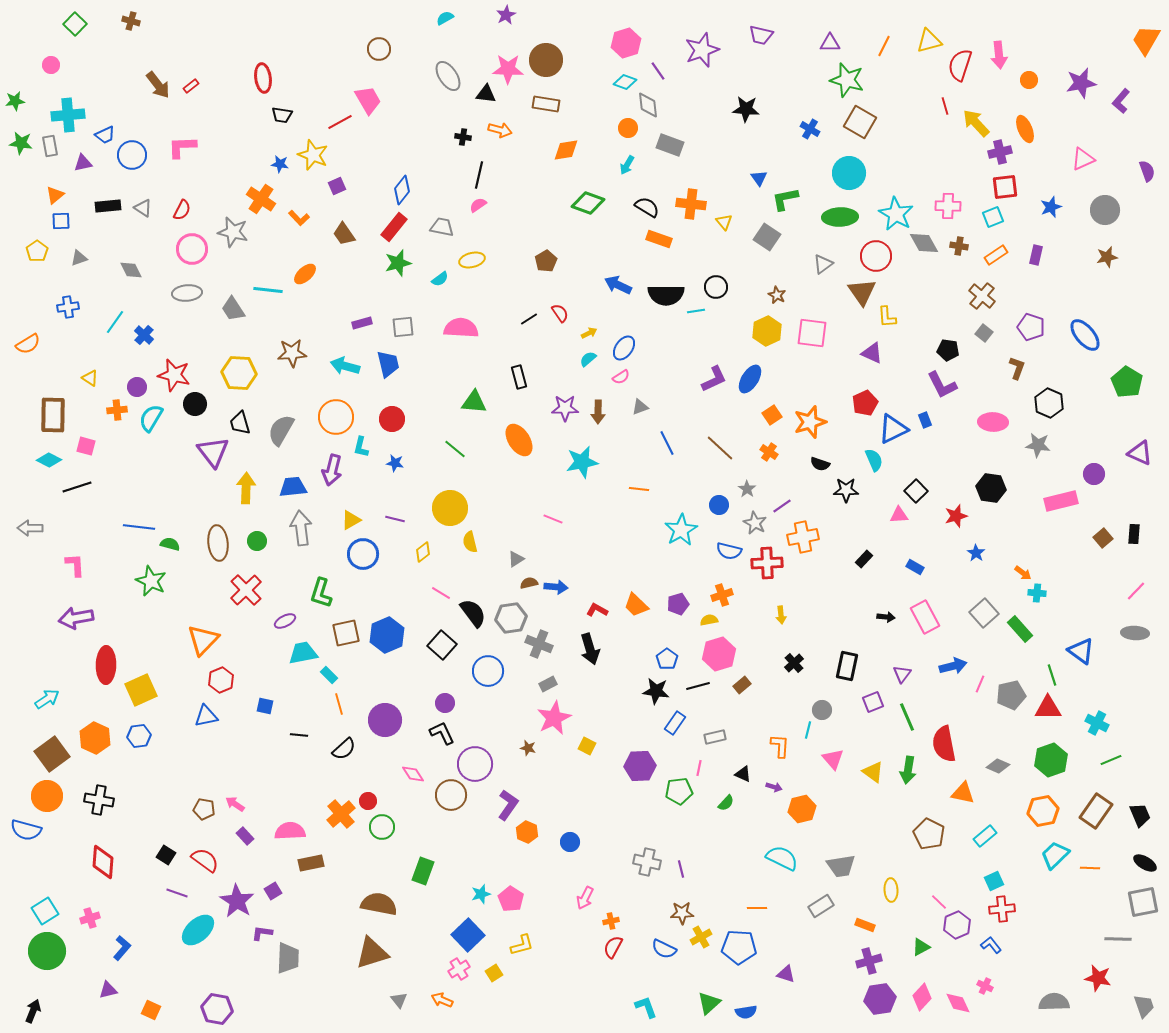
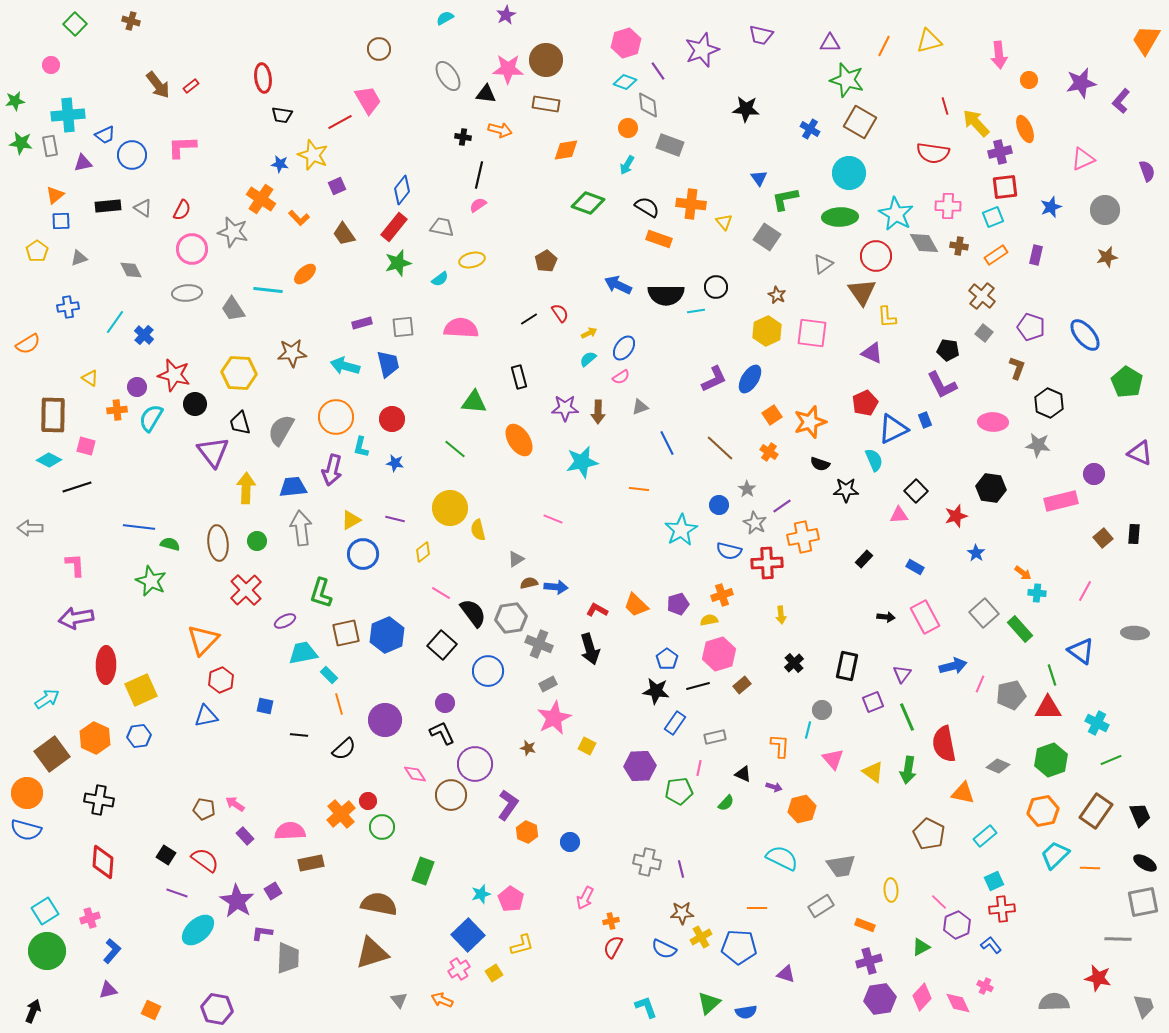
red semicircle at (960, 65): moved 27 px left, 88 px down; rotated 100 degrees counterclockwise
yellow semicircle at (470, 542): moved 8 px right, 12 px up
pink line at (1136, 591): moved 51 px left; rotated 15 degrees counterclockwise
pink diamond at (413, 774): moved 2 px right
orange circle at (47, 796): moved 20 px left, 3 px up
blue L-shape at (122, 948): moved 10 px left, 3 px down
